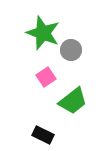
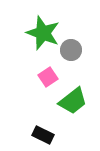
pink square: moved 2 px right
